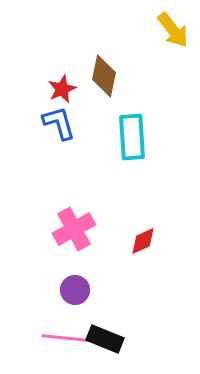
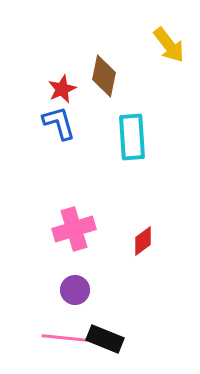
yellow arrow: moved 4 px left, 15 px down
pink cross: rotated 12 degrees clockwise
red diamond: rotated 12 degrees counterclockwise
